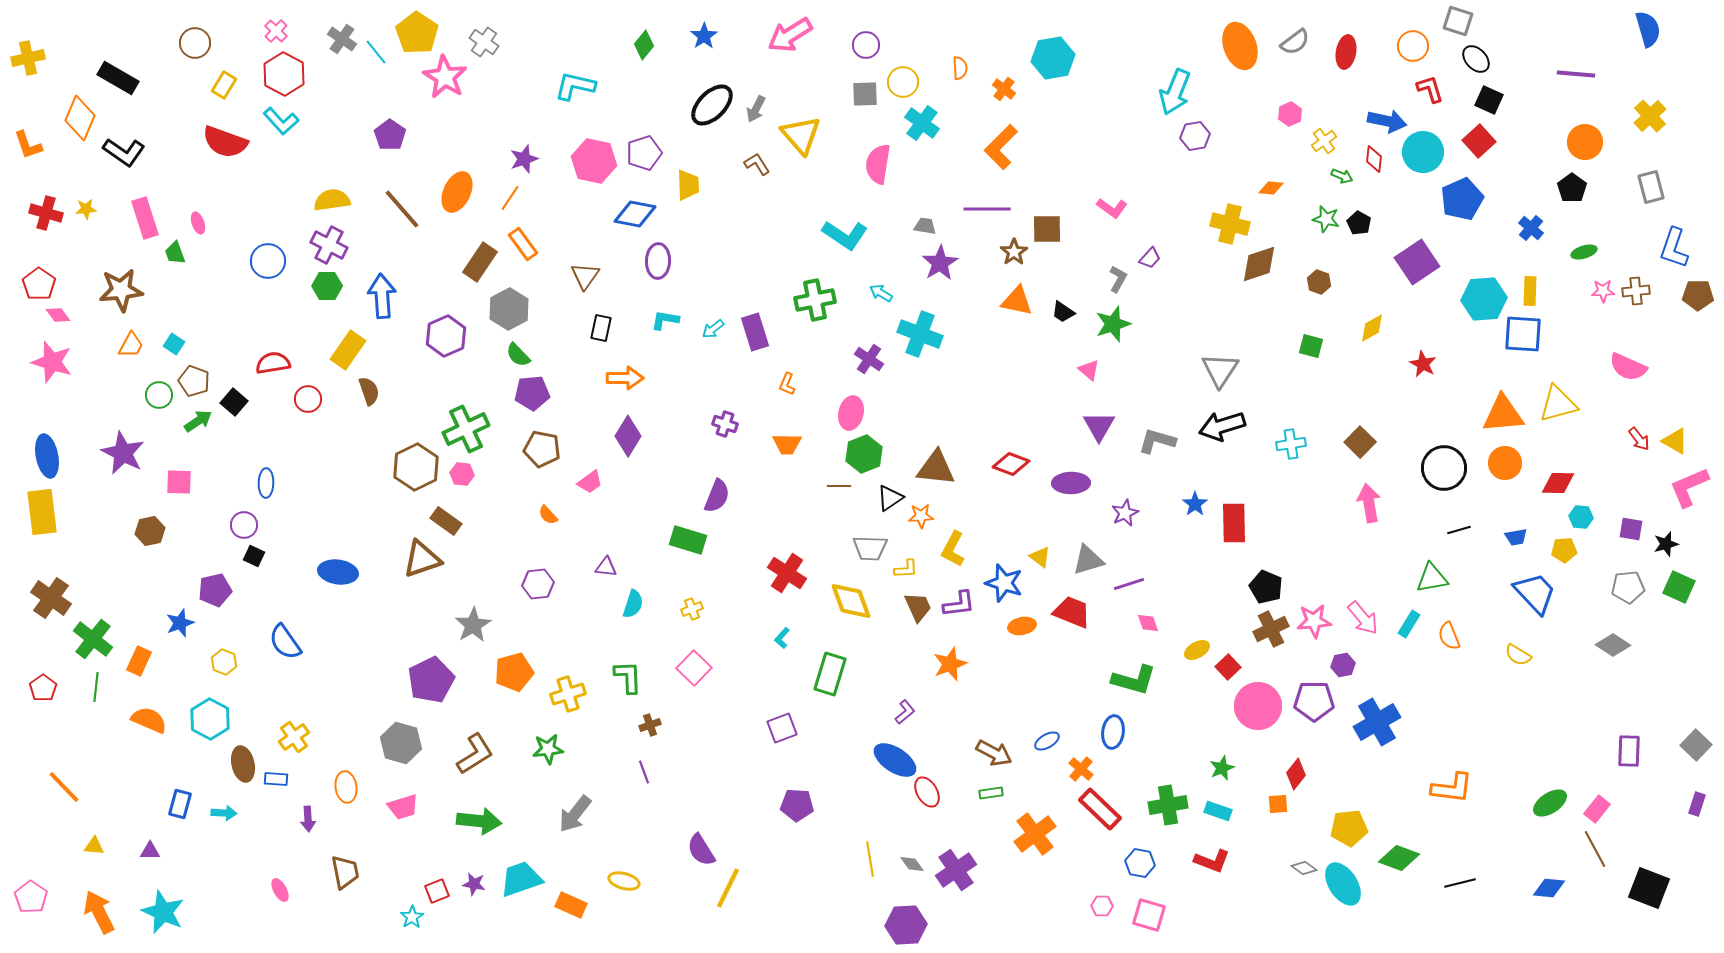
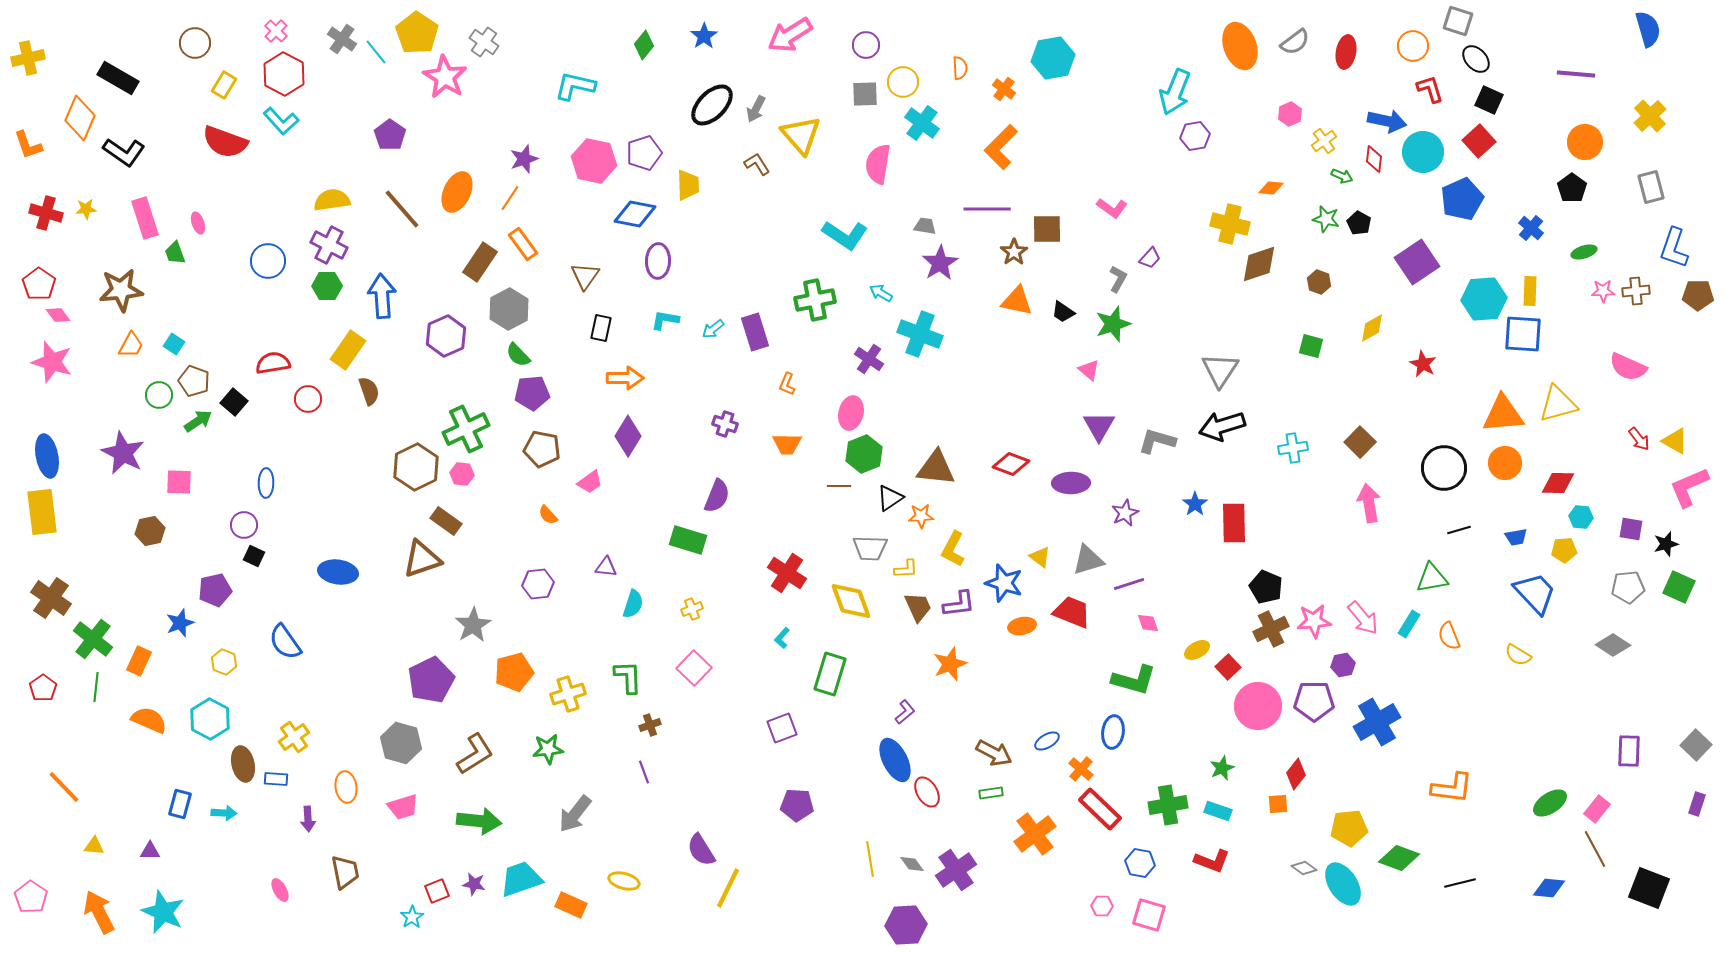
cyan cross at (1291, 444): moved 2 px right, 4 px down
blue ellipse at (895, 760): rotated 30 degrees clockwise
